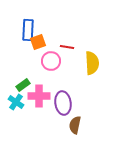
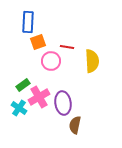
blue rectangle: moved 8 px up
yellow semicircle: moved 2 px up
pink cross: moved 1 px down; rotated 30 degrees counterclockwise
cyan cross: moved 3 px right, 6 px down
